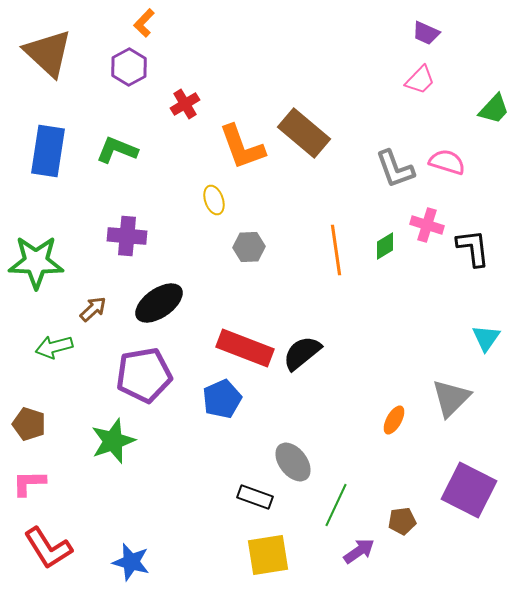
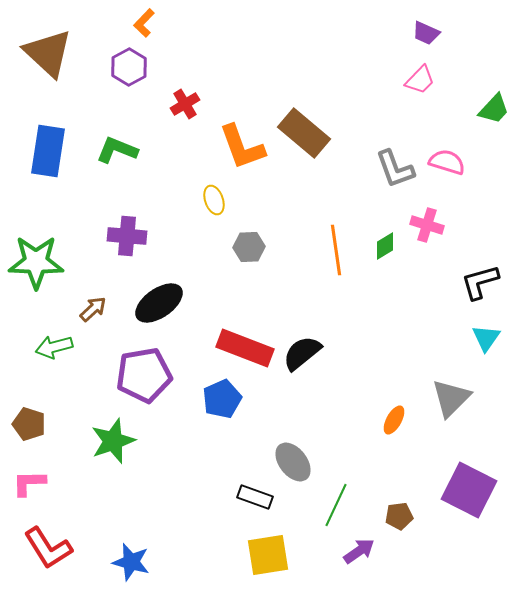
black L-shape at (473, 248): moved 7 px right, 34 px down; rotated 99 degrees counterclockwise
brown pentagon at (402, 521): moved 3 px left, 5 px up
